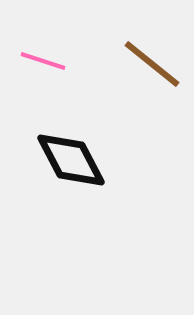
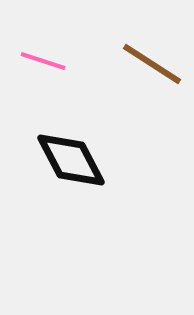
brown line: rotated 6 degrees counterclockwise
